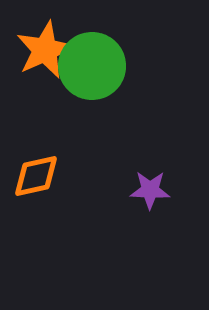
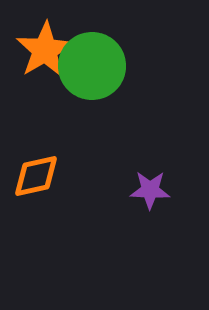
orange star: rotated 6 degrees counterclockwise
